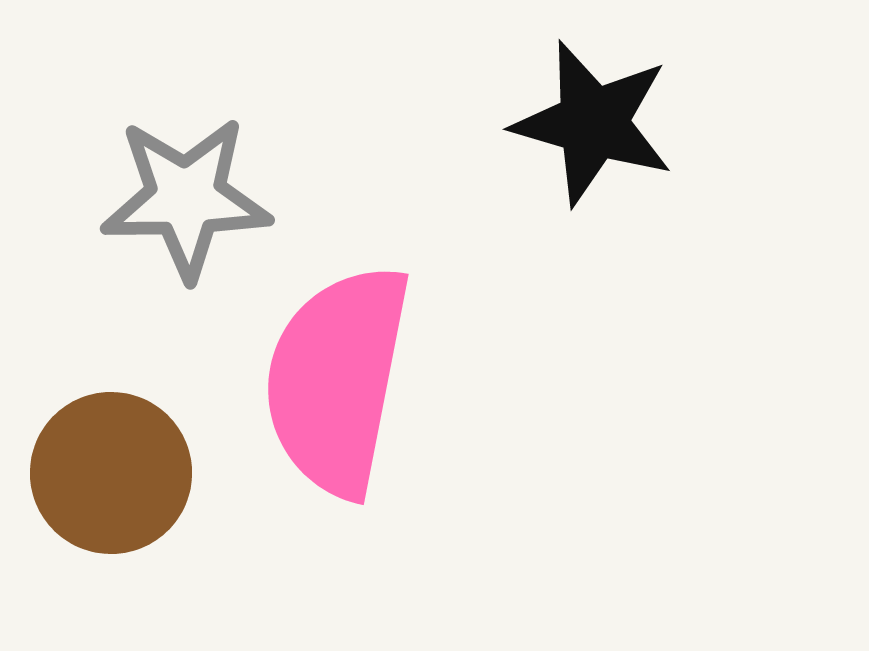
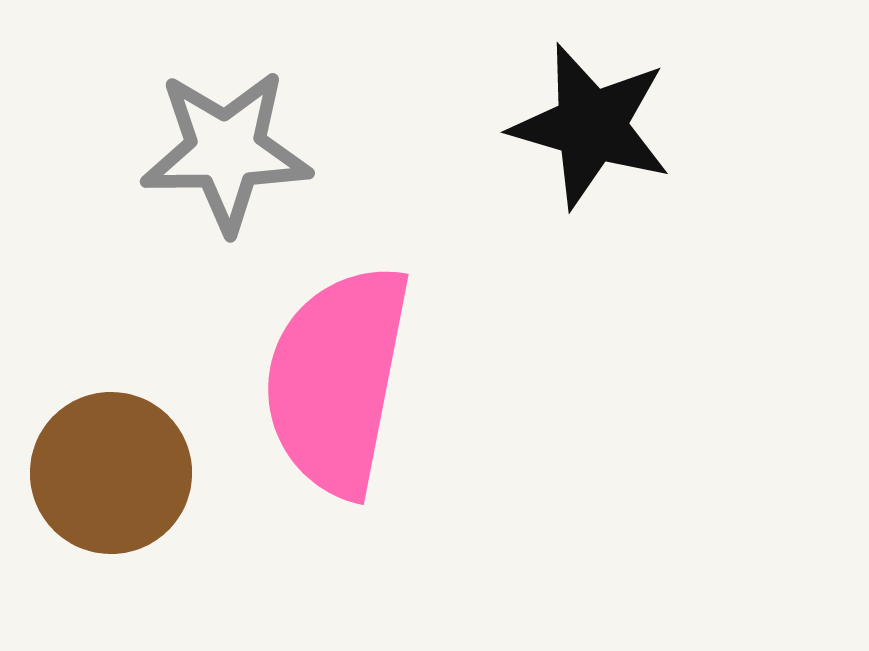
black star: moved 2 px left, 3 px down
gray star: moved 40 px right, 47 px up
